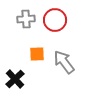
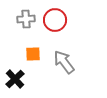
orange square: moved 4 px left
